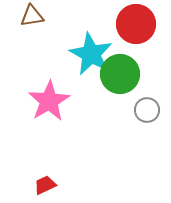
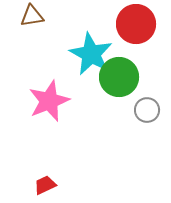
green circle: moved 1 px left, 3 px down
pink star: rotated 9 degrees clockwise
